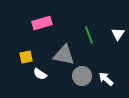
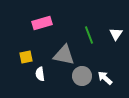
white triangle: moved 2 px left
white semicircle: rotated 48 degrees clockwise
white arrow: moved 1 px left, 1 px up
